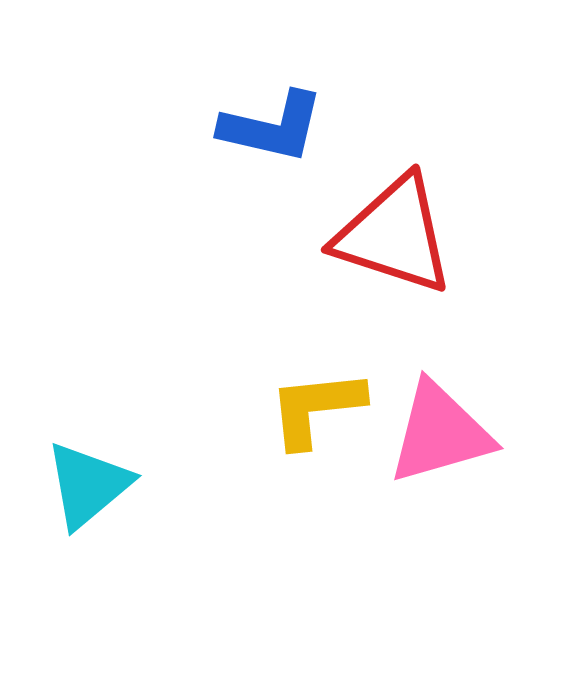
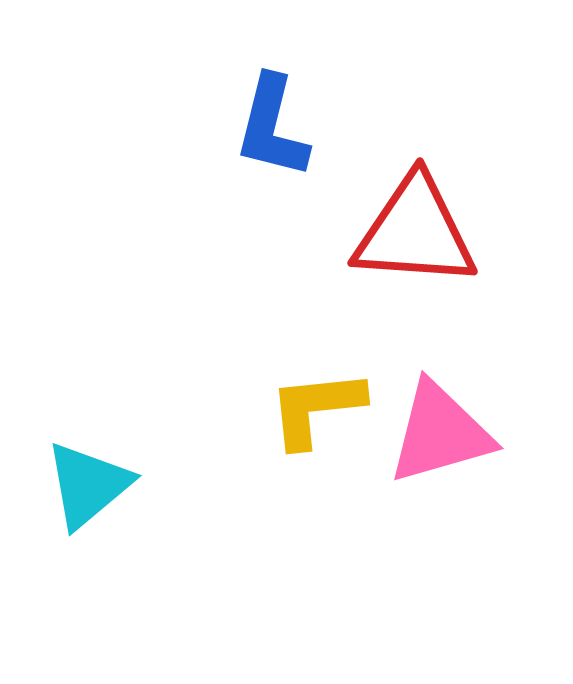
blue L-shape: rotated 91 degrees clockwise
red triangle: moved 21 px right, 3 px up; rotated 14 degrees counterclockwise
